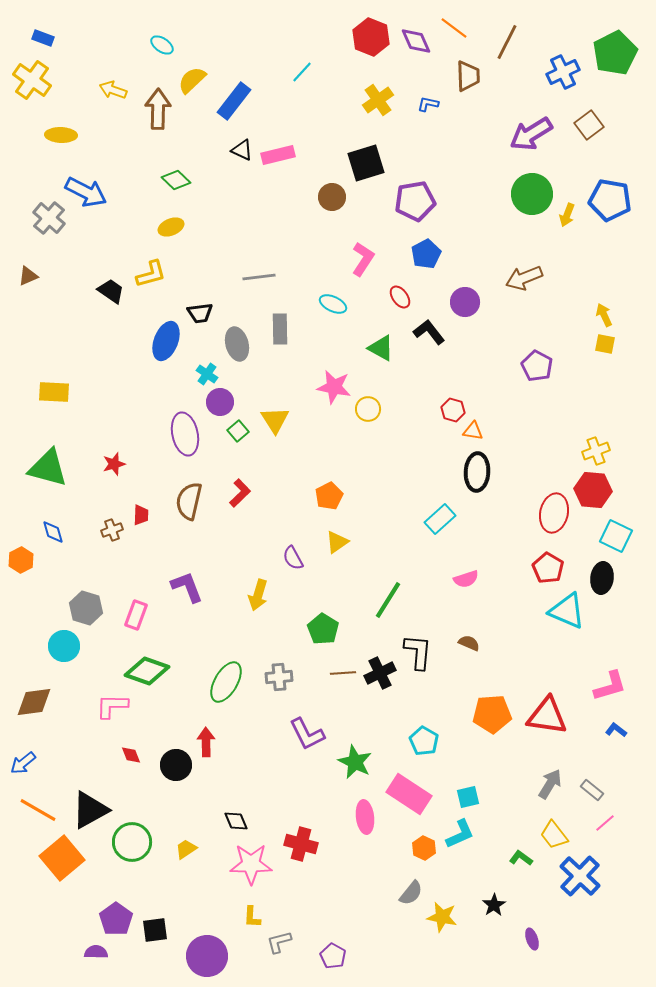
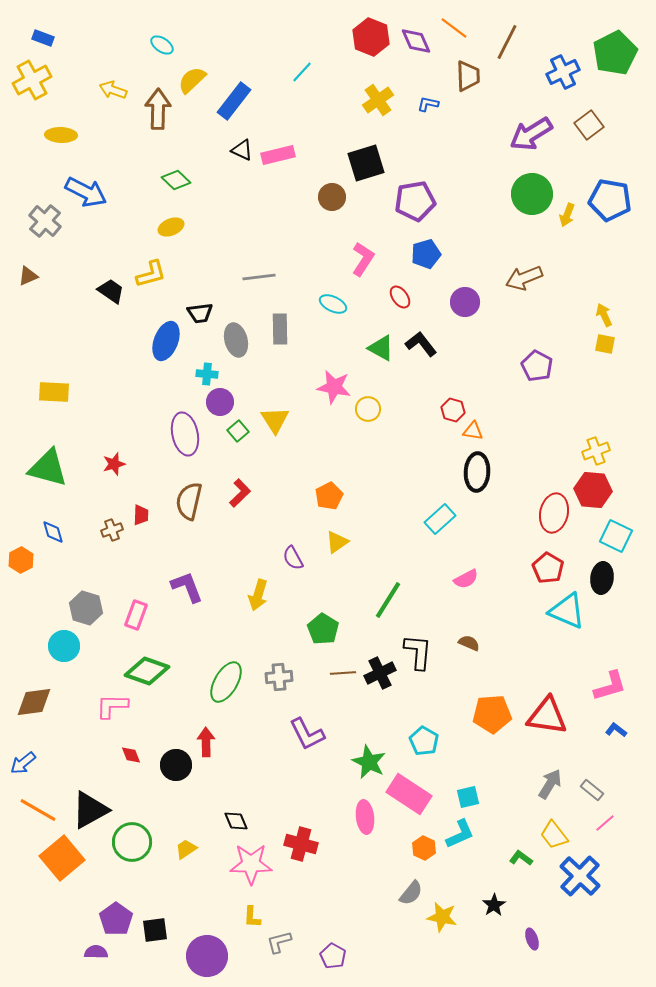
yellow cross at (32, 80): rotated 27 degrees clockwise
gray cross at (49, 218): moved 4 px left, 3 px down
blue pentagon at (426, 254): rotated 12 degrees clockwise
black L-shape at (429, 332): moved 8 px left, 12 px down
gray ellipse at (237, 344): moved 1 px left, 4 px up
cyan cross at (207, 374): rotated 30 degrees counterclockwise
pink semicircle at (466, 579): rotated 10 degrees counterclockwise
green star at (355, 762): moved 14 px right
